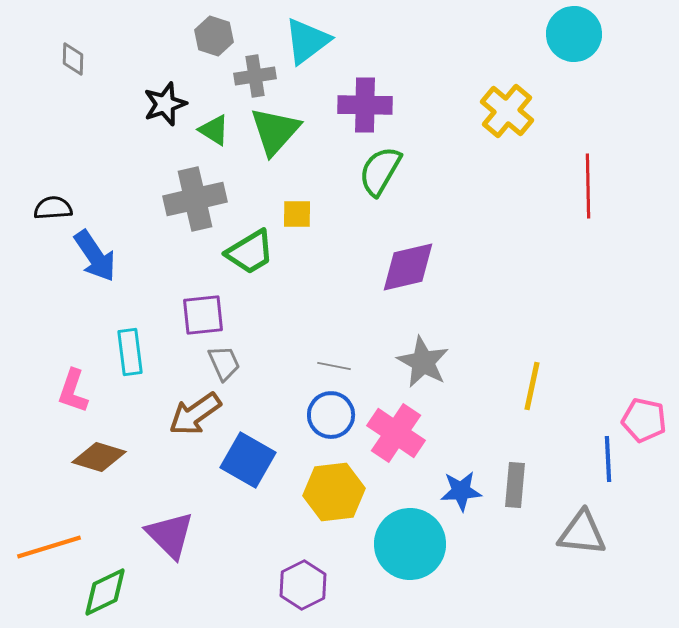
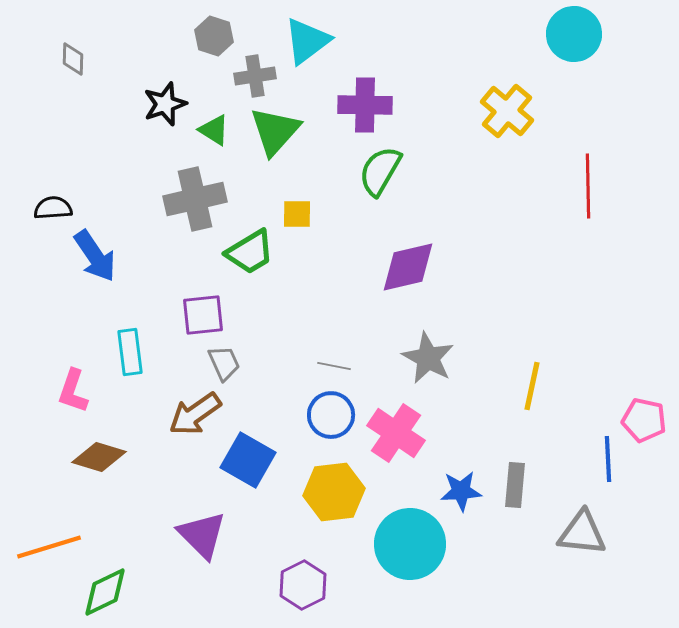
gray star at (423, 362): moved 5 px right, 4 px up
purple triangle at (170, 535): moved 32 px right
